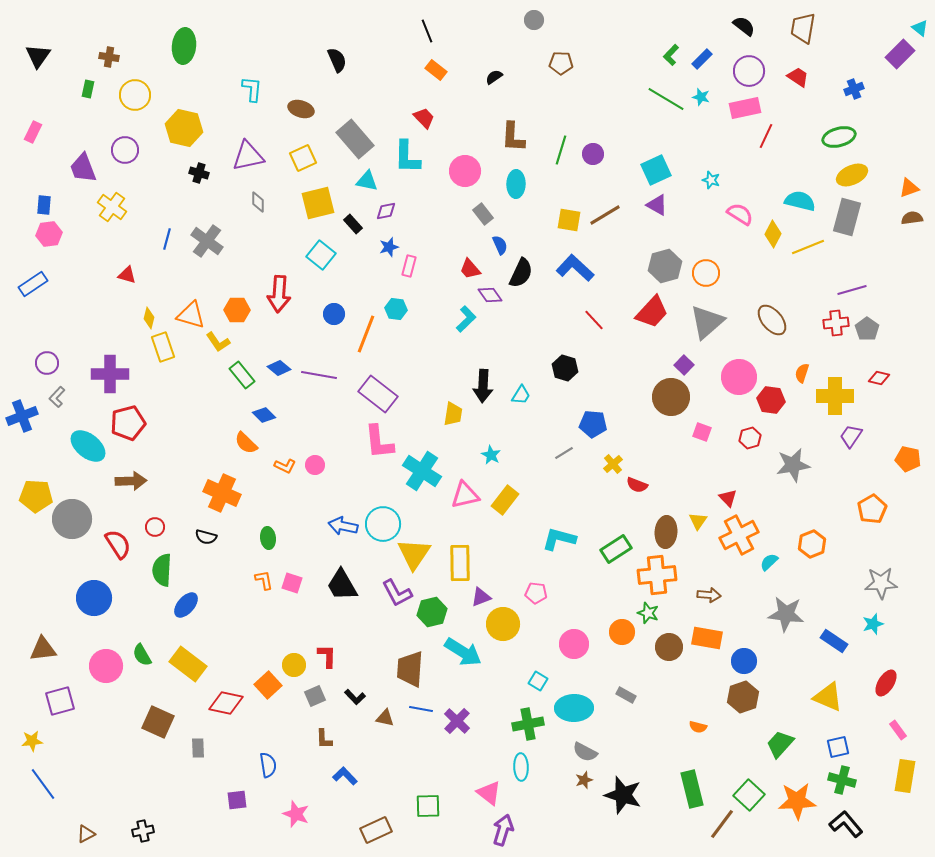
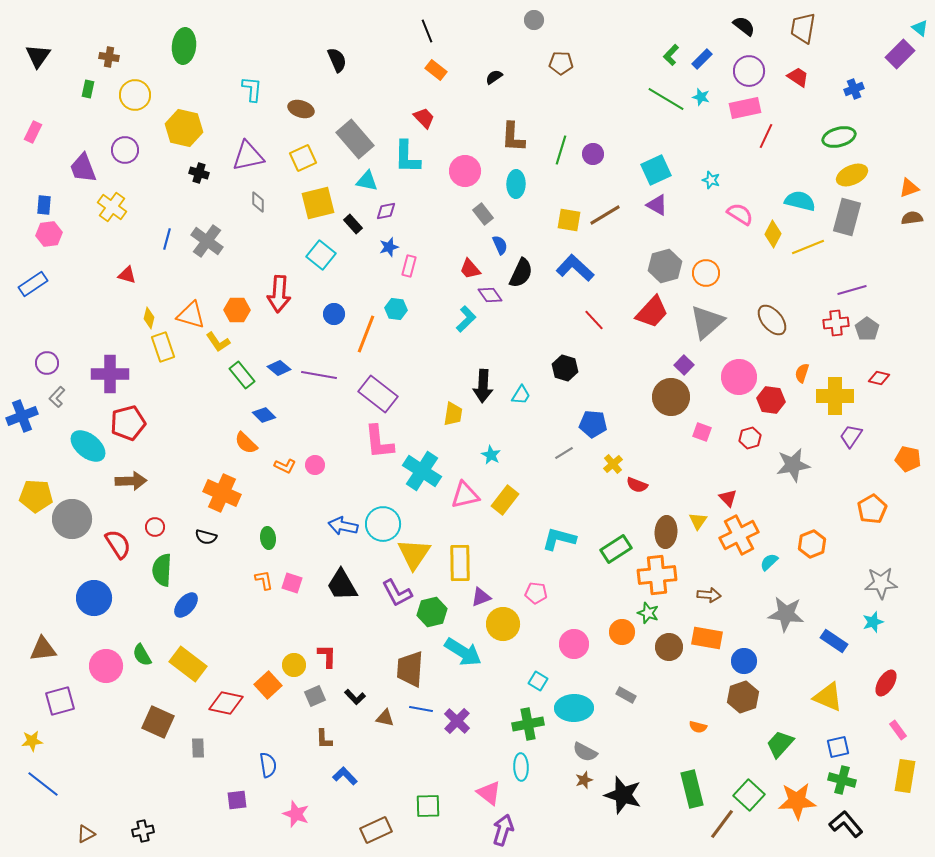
cyan star at (873, 624): moved 2 px up
blue line at (43, 784): rotated 16 degrees counterclockwise
